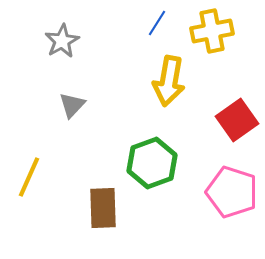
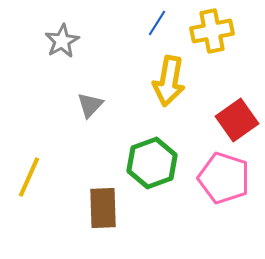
gray triangle: moved 18 px right
pink pentagon: moved 8 px left, 14 px up
